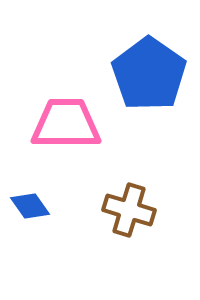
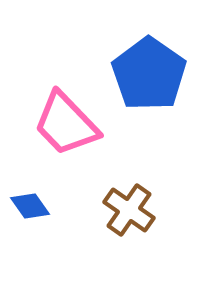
pink trapezoid: rotated 134 degrees counterclockwise
brown cross: rotated 18 degrees clockwise
